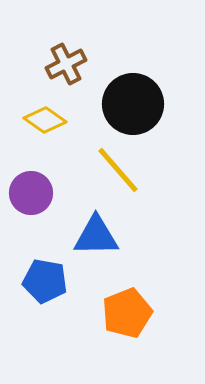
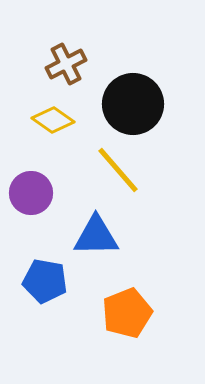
yellow diamond: moved 8 px right
